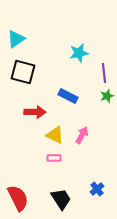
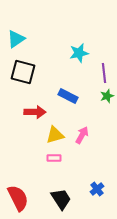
yellow triangle: rotated 42 degrees counterclockwise
